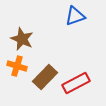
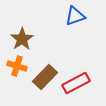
brown star: rotated 15 degrees clockwise
